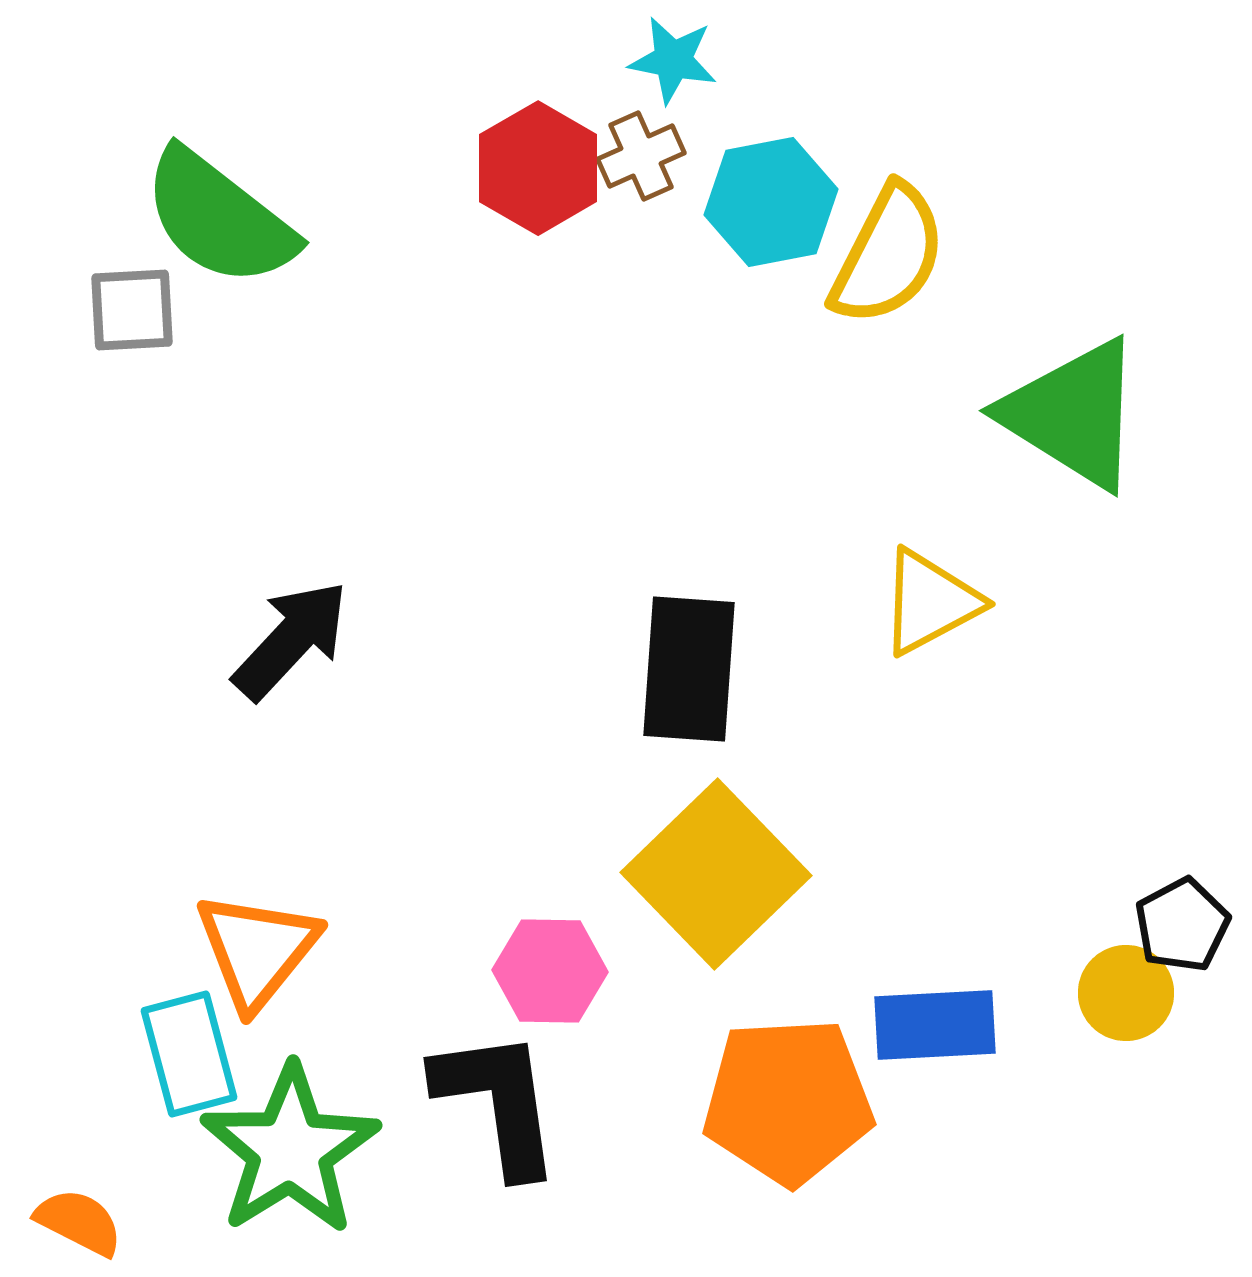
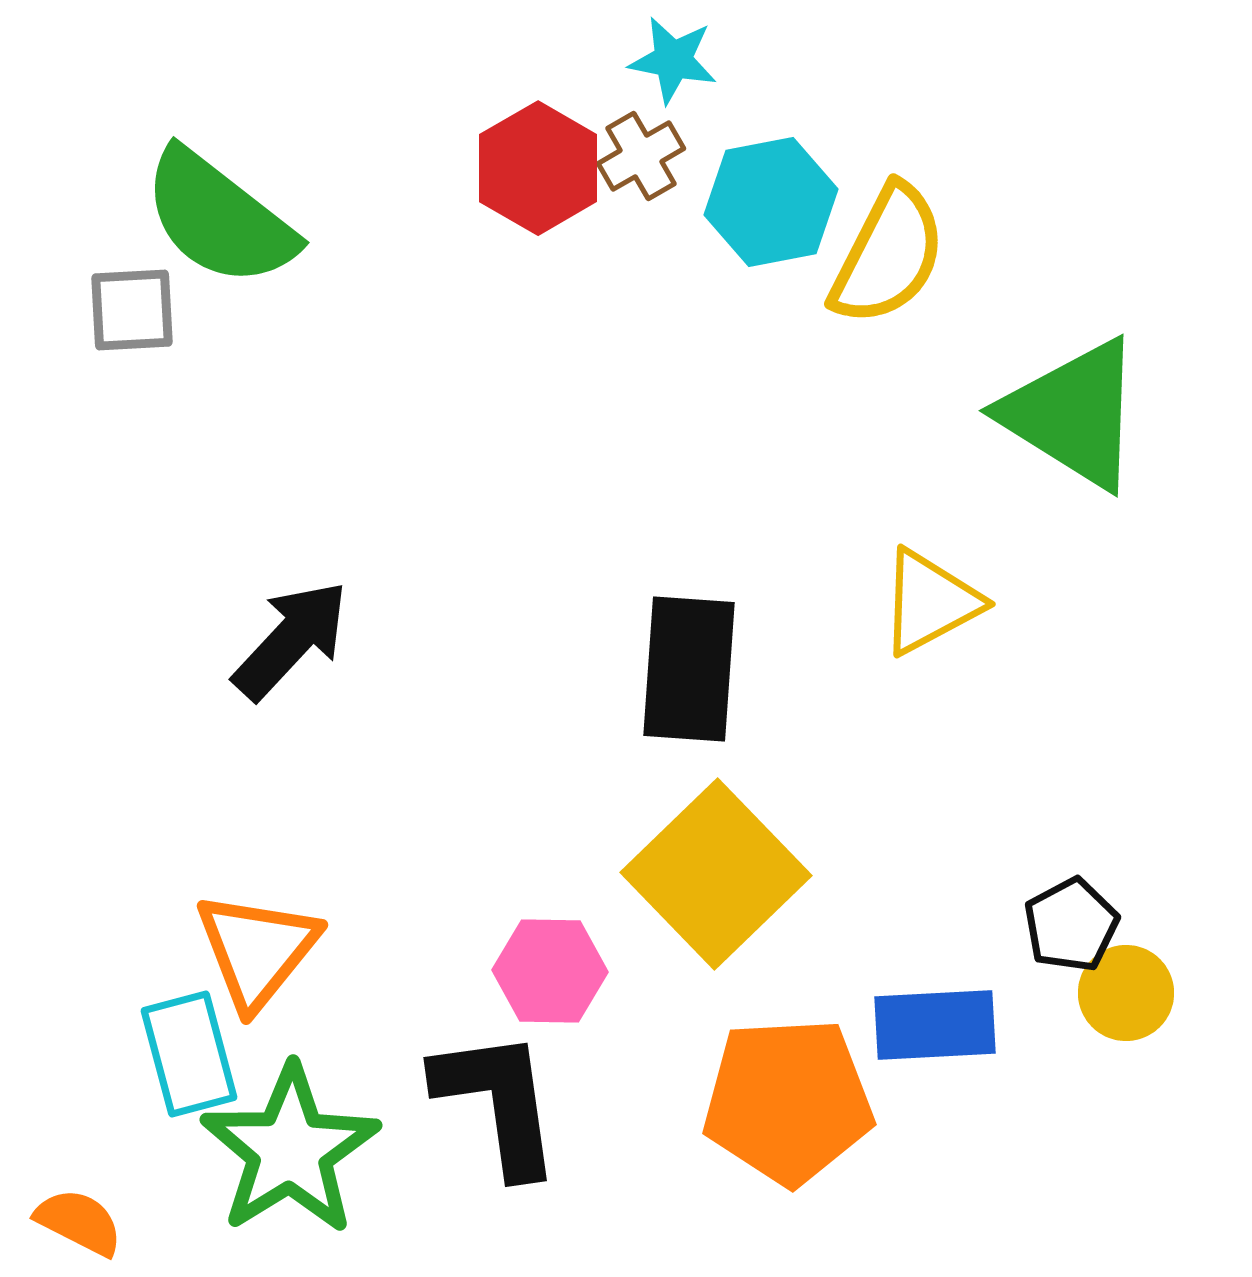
brown cross: rotated 6 degrees counterclockwise
black pentagon: moved 111 px left
